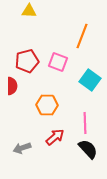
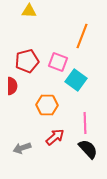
cyan square: moved 14 px left
